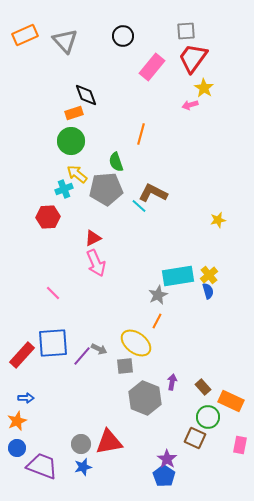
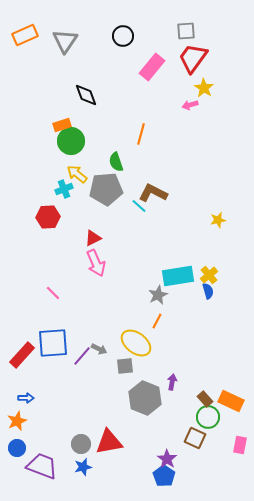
gray triangle at (65, 41): rotated 16 degrees clockwise
orange rectangle at (74, 113): moved 12 px left, 12 px down
brown rectangle at (203, 387): moved 2 px right, 12 px down
